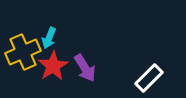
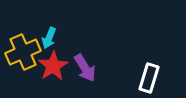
white rectangle: rotated 28 degrees counterclockwise
